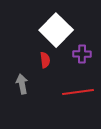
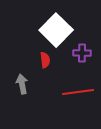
purple cross: moved 1 px up
